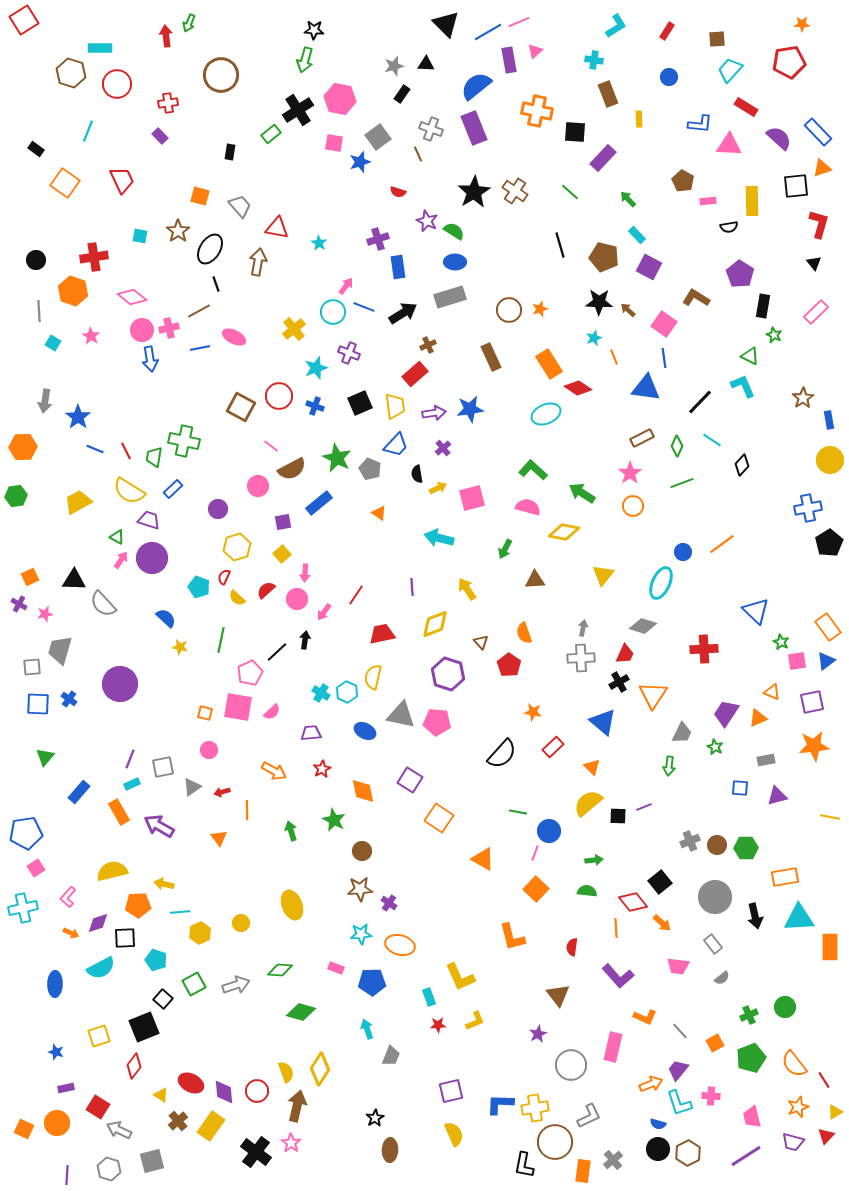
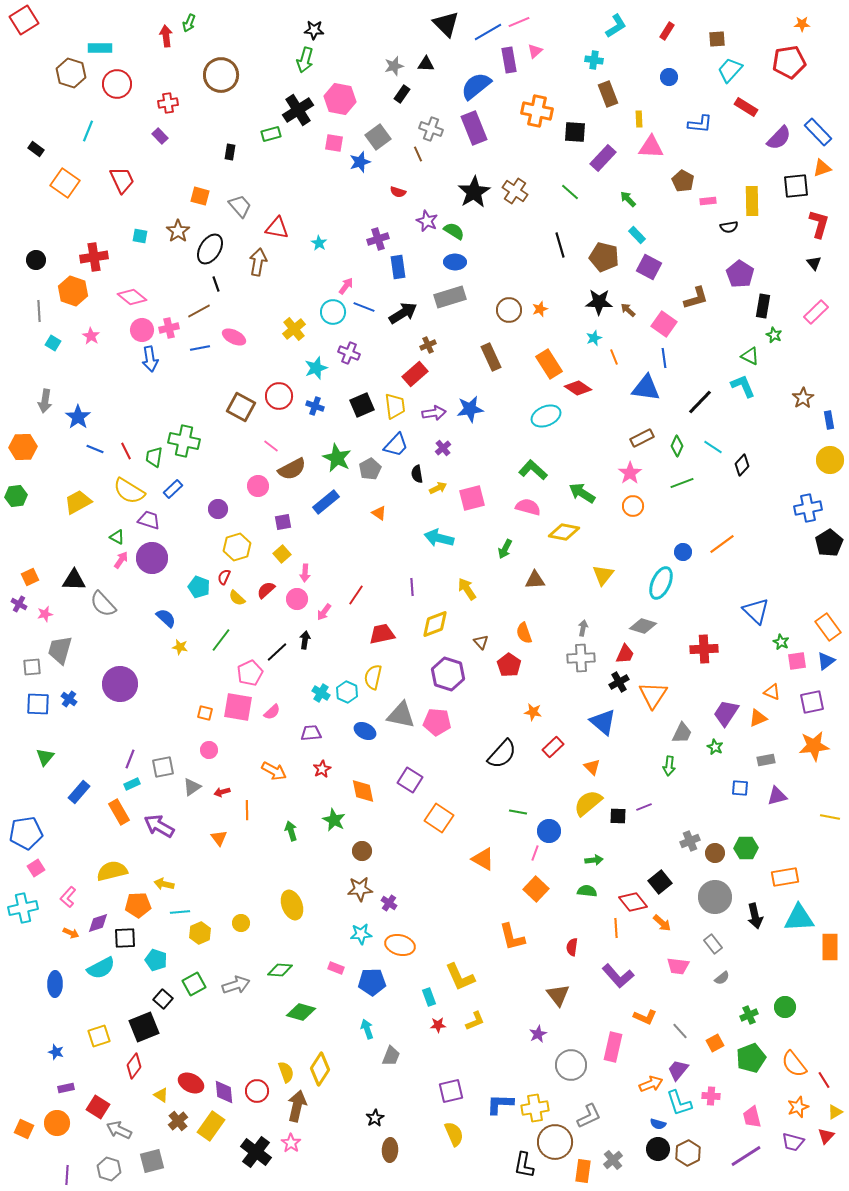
green rectangle at (271, 134): rotated 24 degrees clockwise
purple semicircle at (779, 138): rotated 92 degrees clockwise
pink triangle at (729, 145): moved 78 px left, 2 px down
brown L-shape at (696, 298): rotated 132 degrees clockwise
black square at (360, 403): moved 2 px right, 2 px down
cyan ellipse at (546, 414): moved 2 px down
cyan line at (712, 440): moved 1 px right, 7 px down
gray pentagon at (370, 469): rotated 20 degrees clockwise
blue rectangle at (319, 503): moved 7 px right, 1 px up
green line at (221, 640): rotated 25 degrees clockwise
brown circle at (717, 845): moved 2 px left, 8 px down
